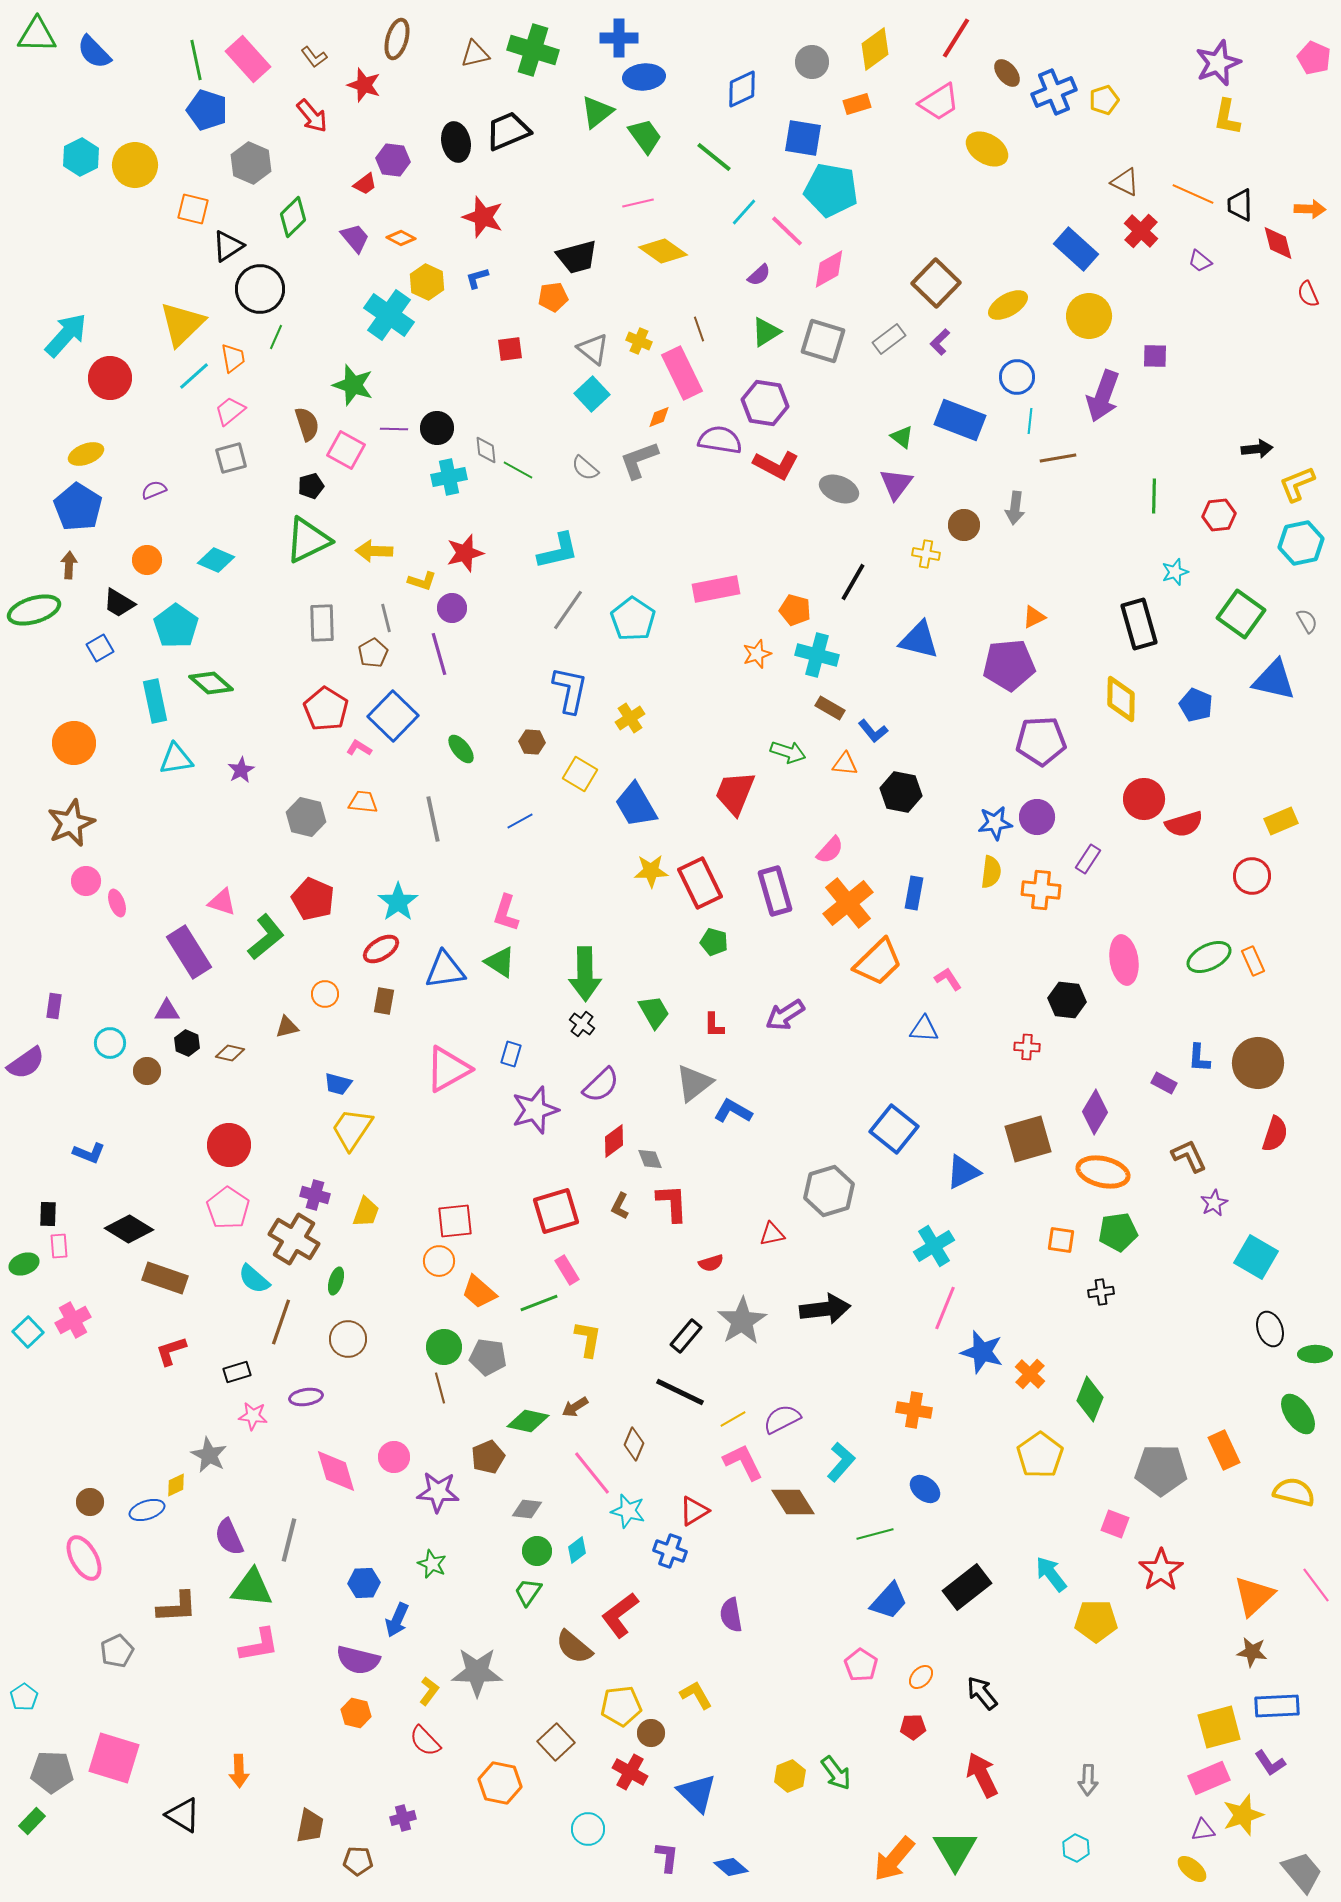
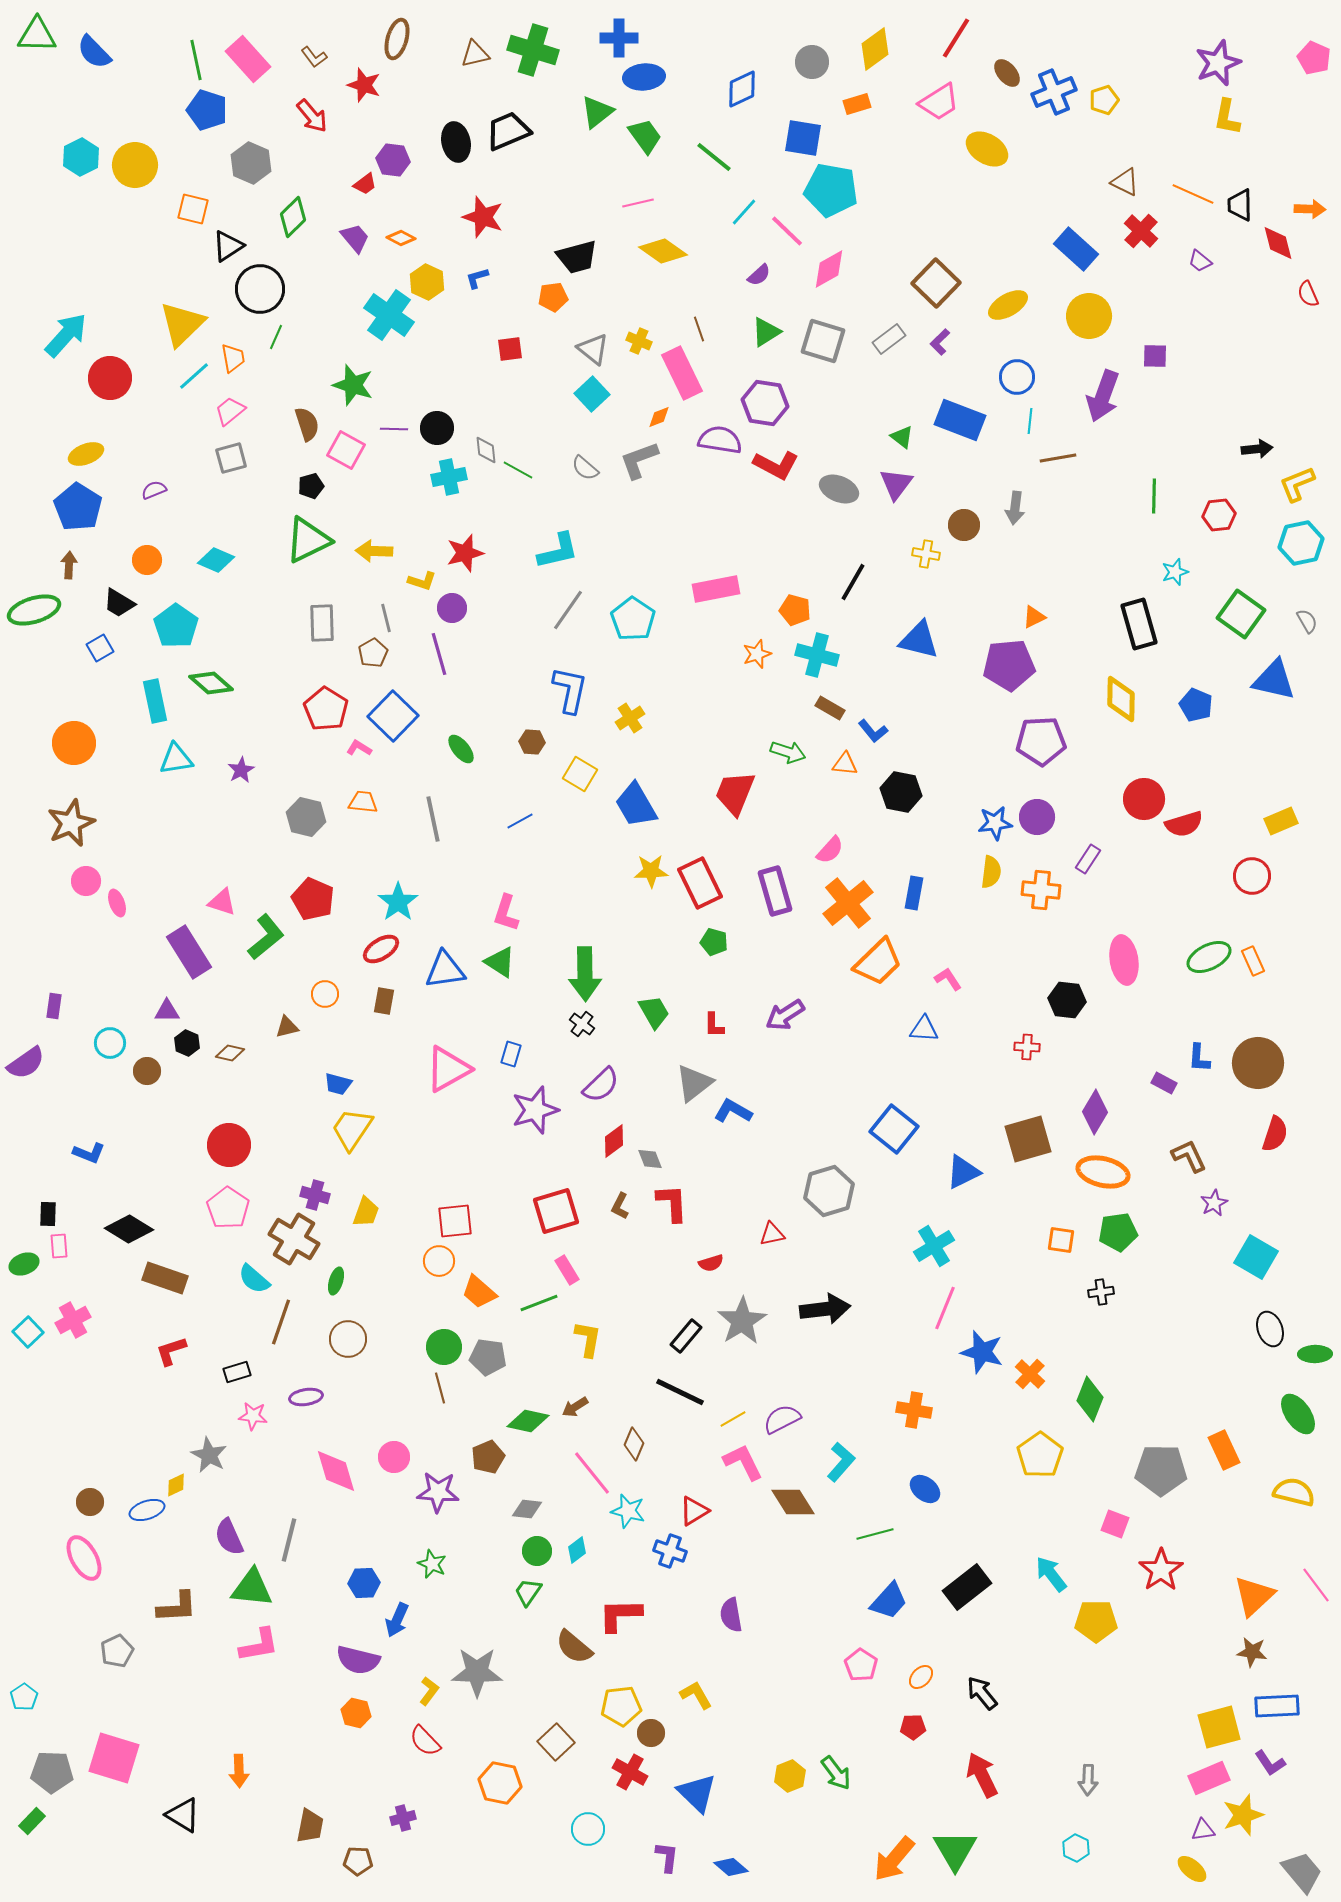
red L-shape at (620, 1615): rotated 36 degrees clockwise
